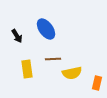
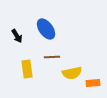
brown line: moved 1 px left, 2 px up
orange rectangle: moved 4 px left; rotated 72 degrees clockwise
